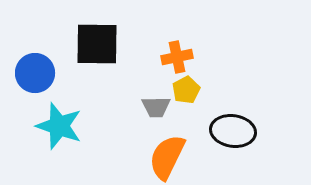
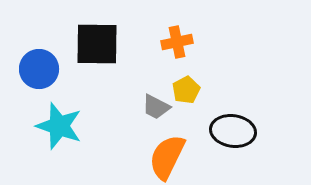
orange cross: moved 15 px up
blue circle: moved 4 px right, 4 px up
gray trapezoid: rotated 28 degrees clockwise
